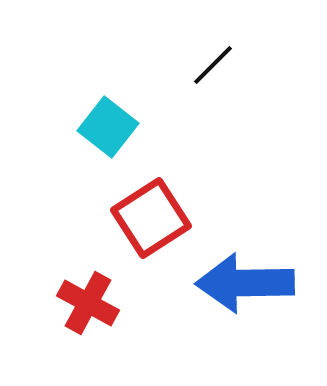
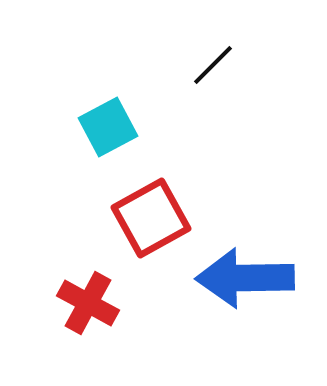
cyan square: rotated 24 degrees clockwise
red square: rotated 4 degrees clockwise
blue arrow: moved 5 px up
